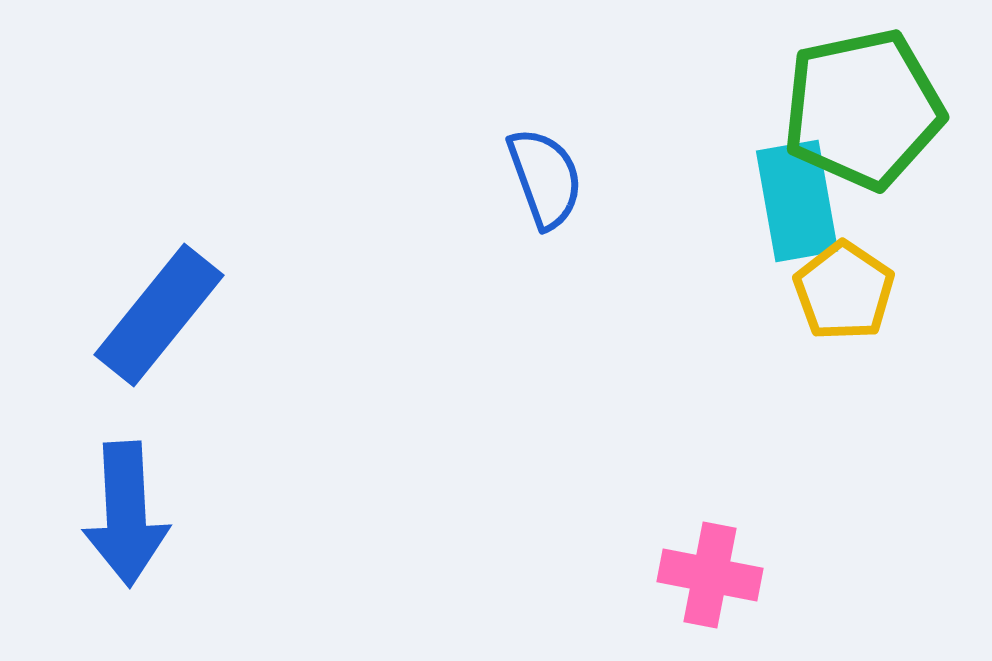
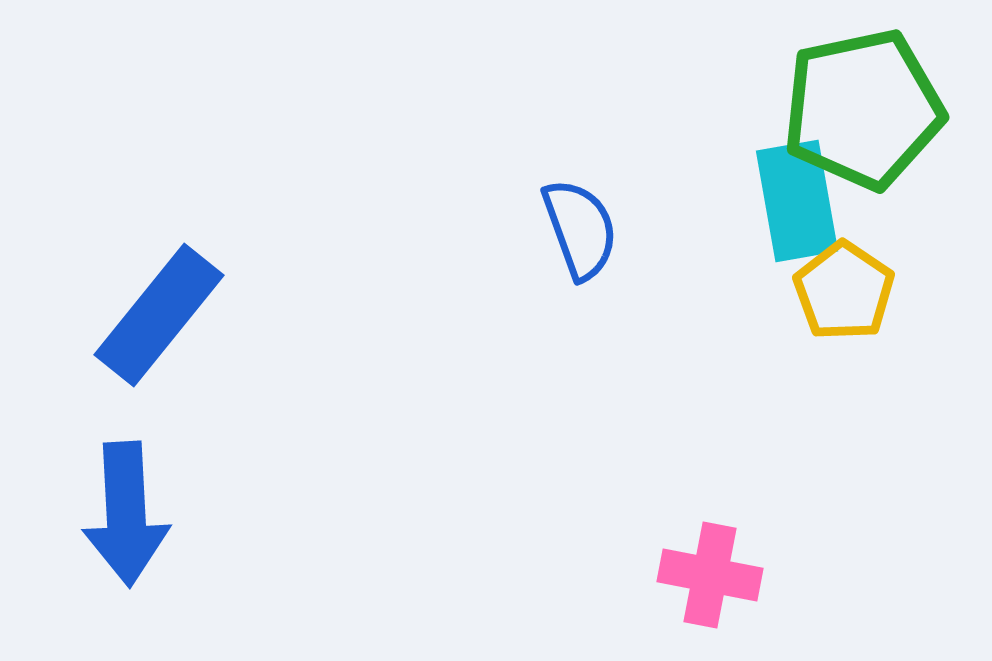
blue semicircle: moved 35 px right, 51 px down
